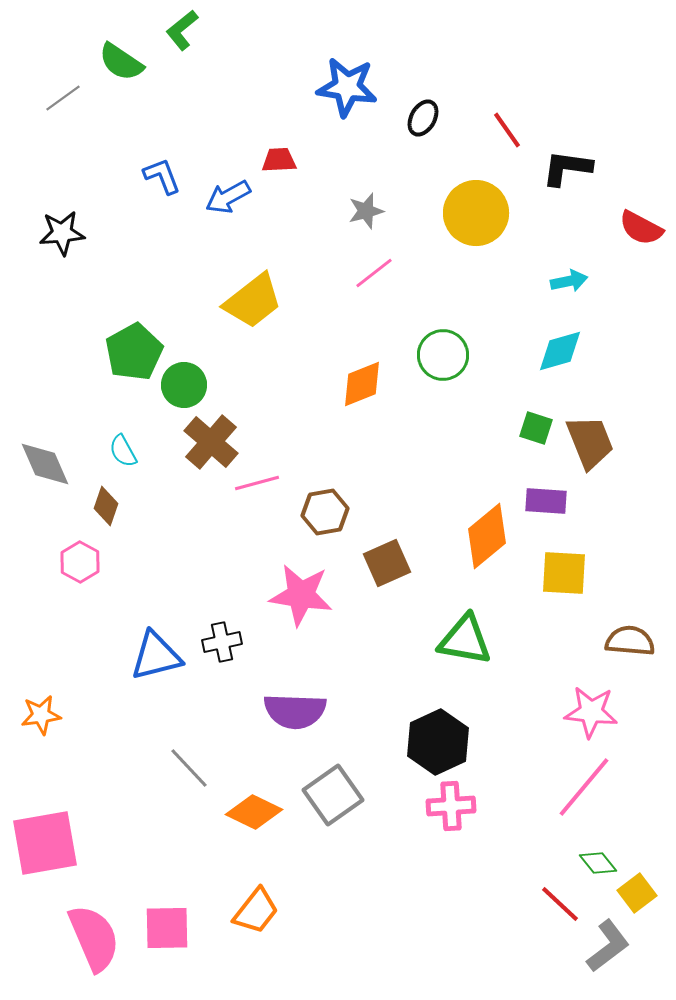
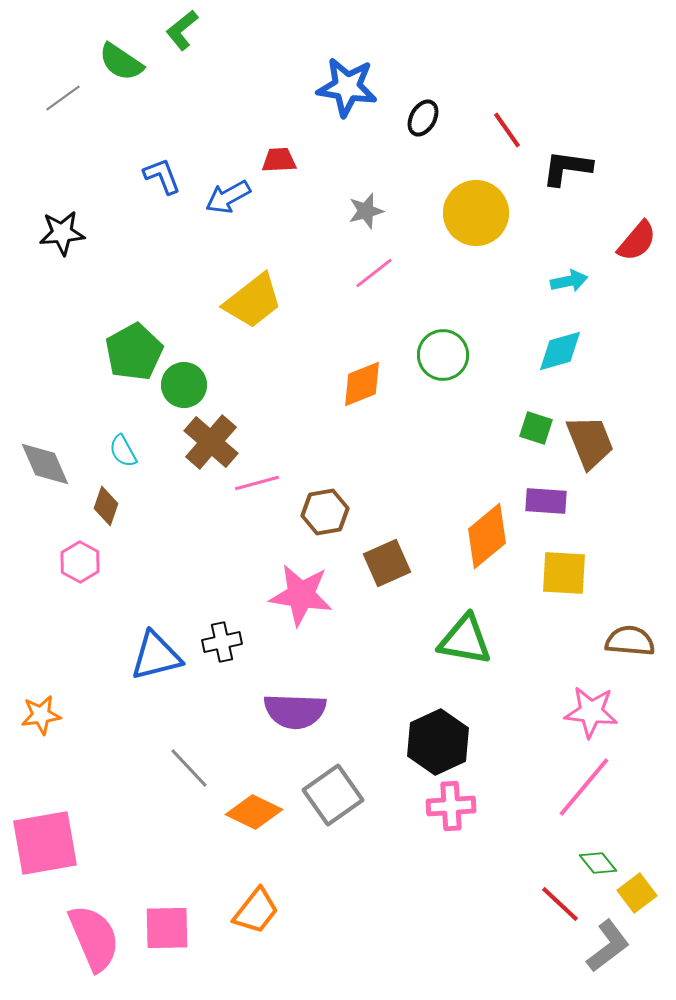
red semicircle at (641, 228): moved 4 px left, 13 px down; rotated 78 degrees counterclockwise
